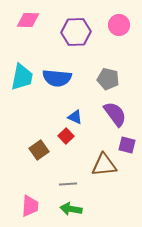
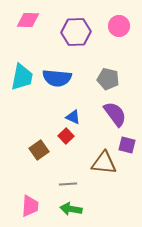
pink circle: moved 1 px down
blue triangle: moved 2 px left
brown triangle: moved 2 px up; rotated 12 degrees clockwise
